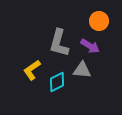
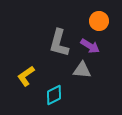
yellow L-shape: moved 6 px left, 6 px down
cyan diamond: moved 3 px left, 13 px down
